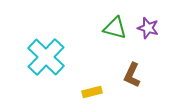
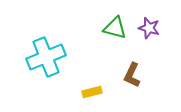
purple star: moved 1 px right
cyan cross: rotated 24 degrees clockwise
